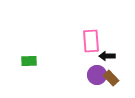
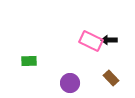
pink rectangle: rotated 60 degrees counterclockwise
black arrow: moved 2 px right, 16 px up
purple circle: moved 27 px left, 8 px down
